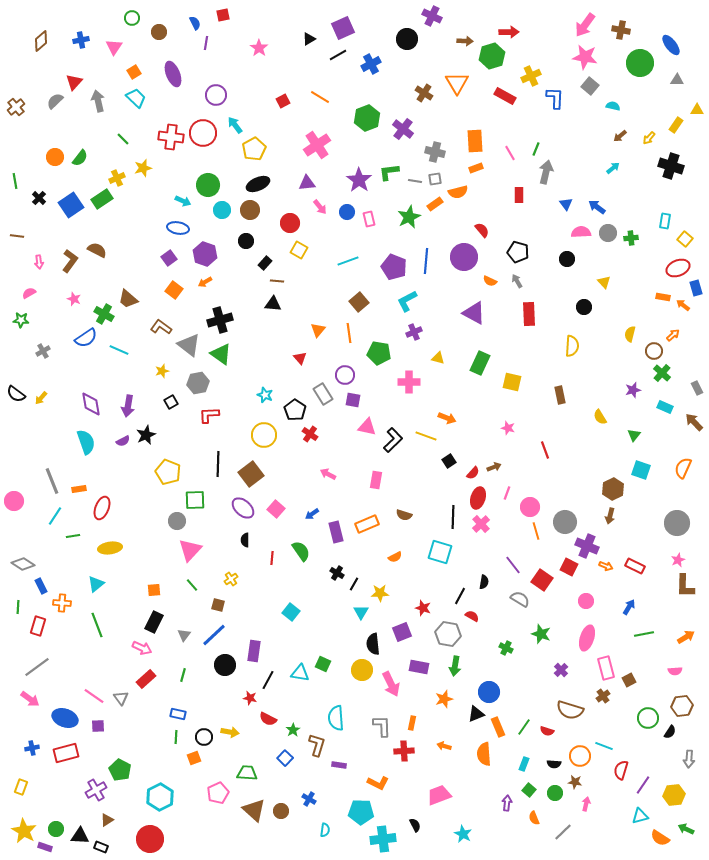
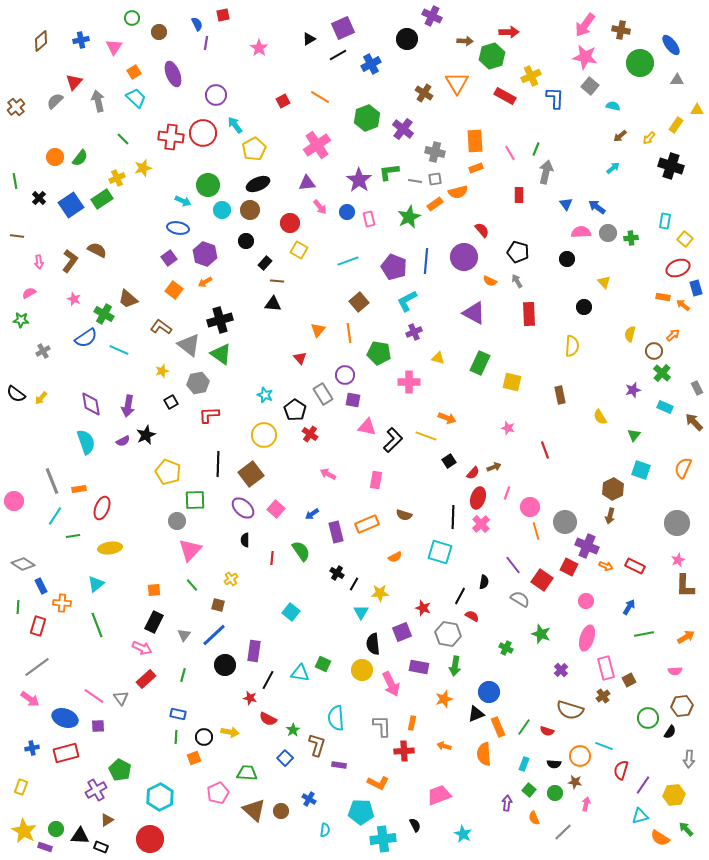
blue semicircle at (195, 23): moved 2 px right, 1 px down
green arrow at (686, 829): rotated 21 degrees clockwise
